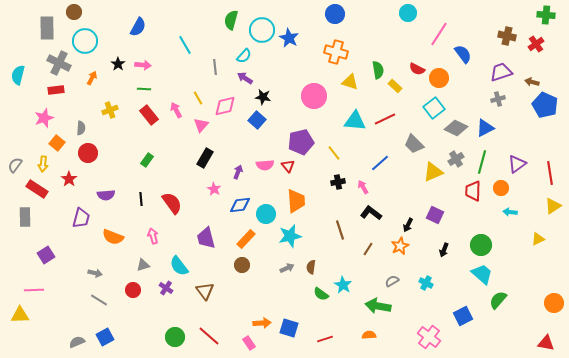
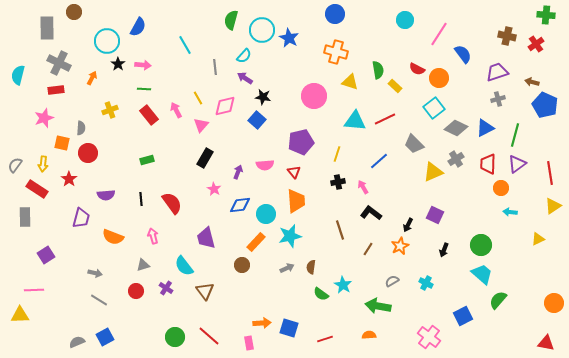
cyan circle at (408, 13): moved 3 px left, 7 px down
cyan circle at (85, 41): moved 22 px right
purple trapezoid at (501, 72): moved 4 px left
orange square at (57, 143): moved 5 px right; rotated 28 degrees counterclockwise
yellow line at (334, 153): moved 3 px right, 1 px down; rotated 56 degrees clockwise
green rectangle at (147, 160): rotated 40 degrees clockwise
green line at (482, 162): moved 33 px right, 27 px up
blue line at (380, 163): moved 1 px left, 2 px up
red triangle at (288, 166): moved 6 px right, 6 px down
red trapezoid at (473, 191): moved 15 px right, 27 px up
orange rectangle at (246, 239): moved 10 px right, 3 px down
cyan semicircle at (179, 266): moved 5 px right
red circle at (133, 290): moved 3 px right, 1 px down
pink rectangle at (249, 343): rotated 24 degrees clockwise
